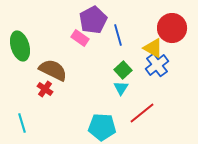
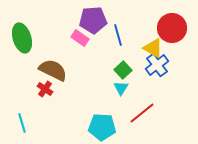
purple pentagon: rotated 24 degrees clockwise
green ellipse: moved 2 px right, 8 px up
